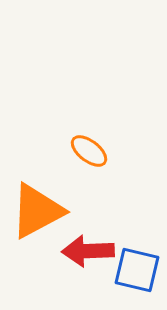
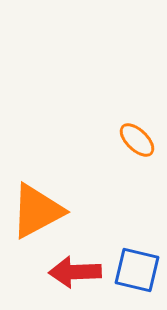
orange ellipse: moved 48 px right, 11 px up; rotated 6 degrees clockwise
red arrow: moved 13 px left, 21 px down
